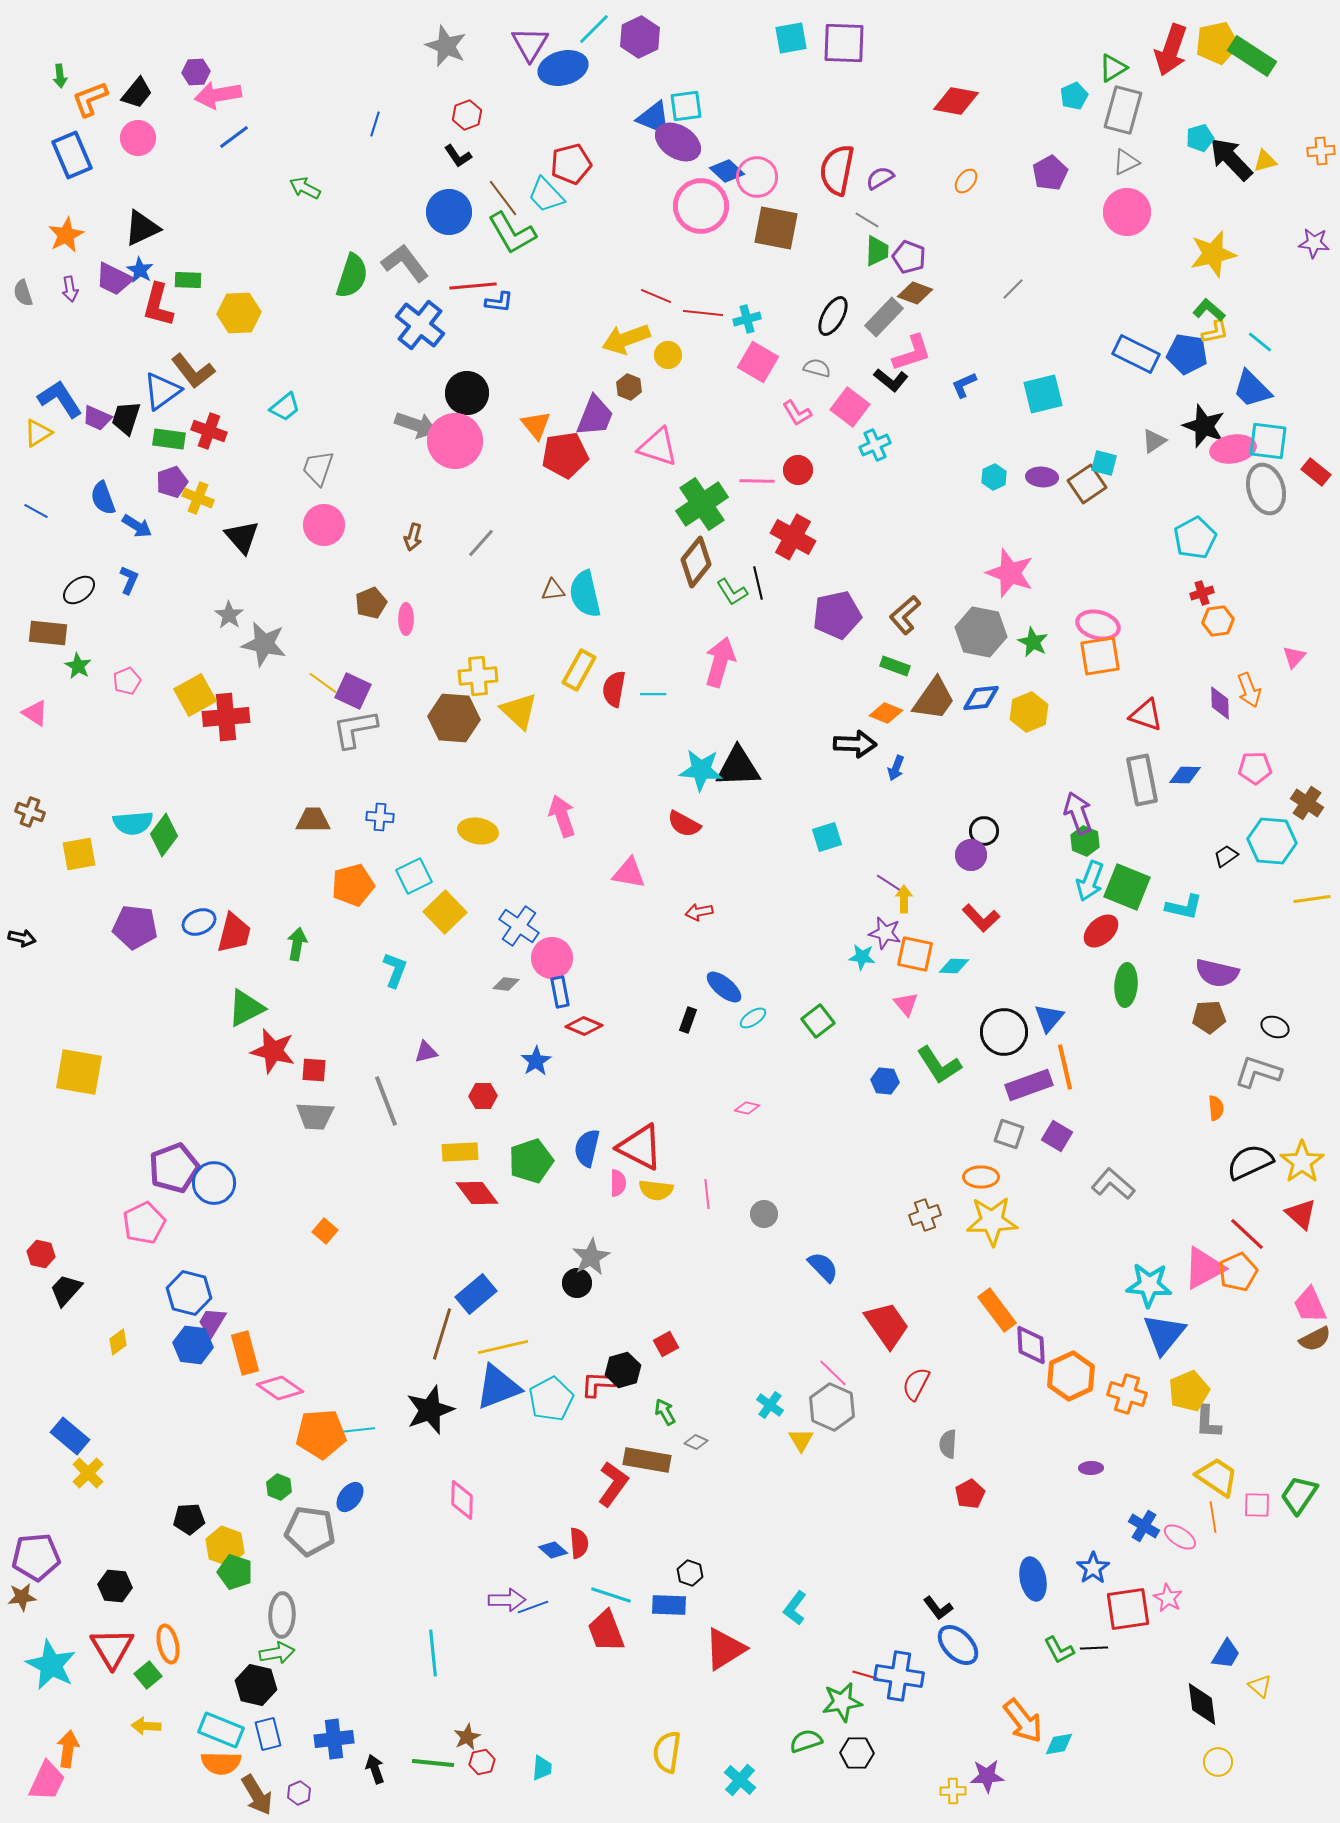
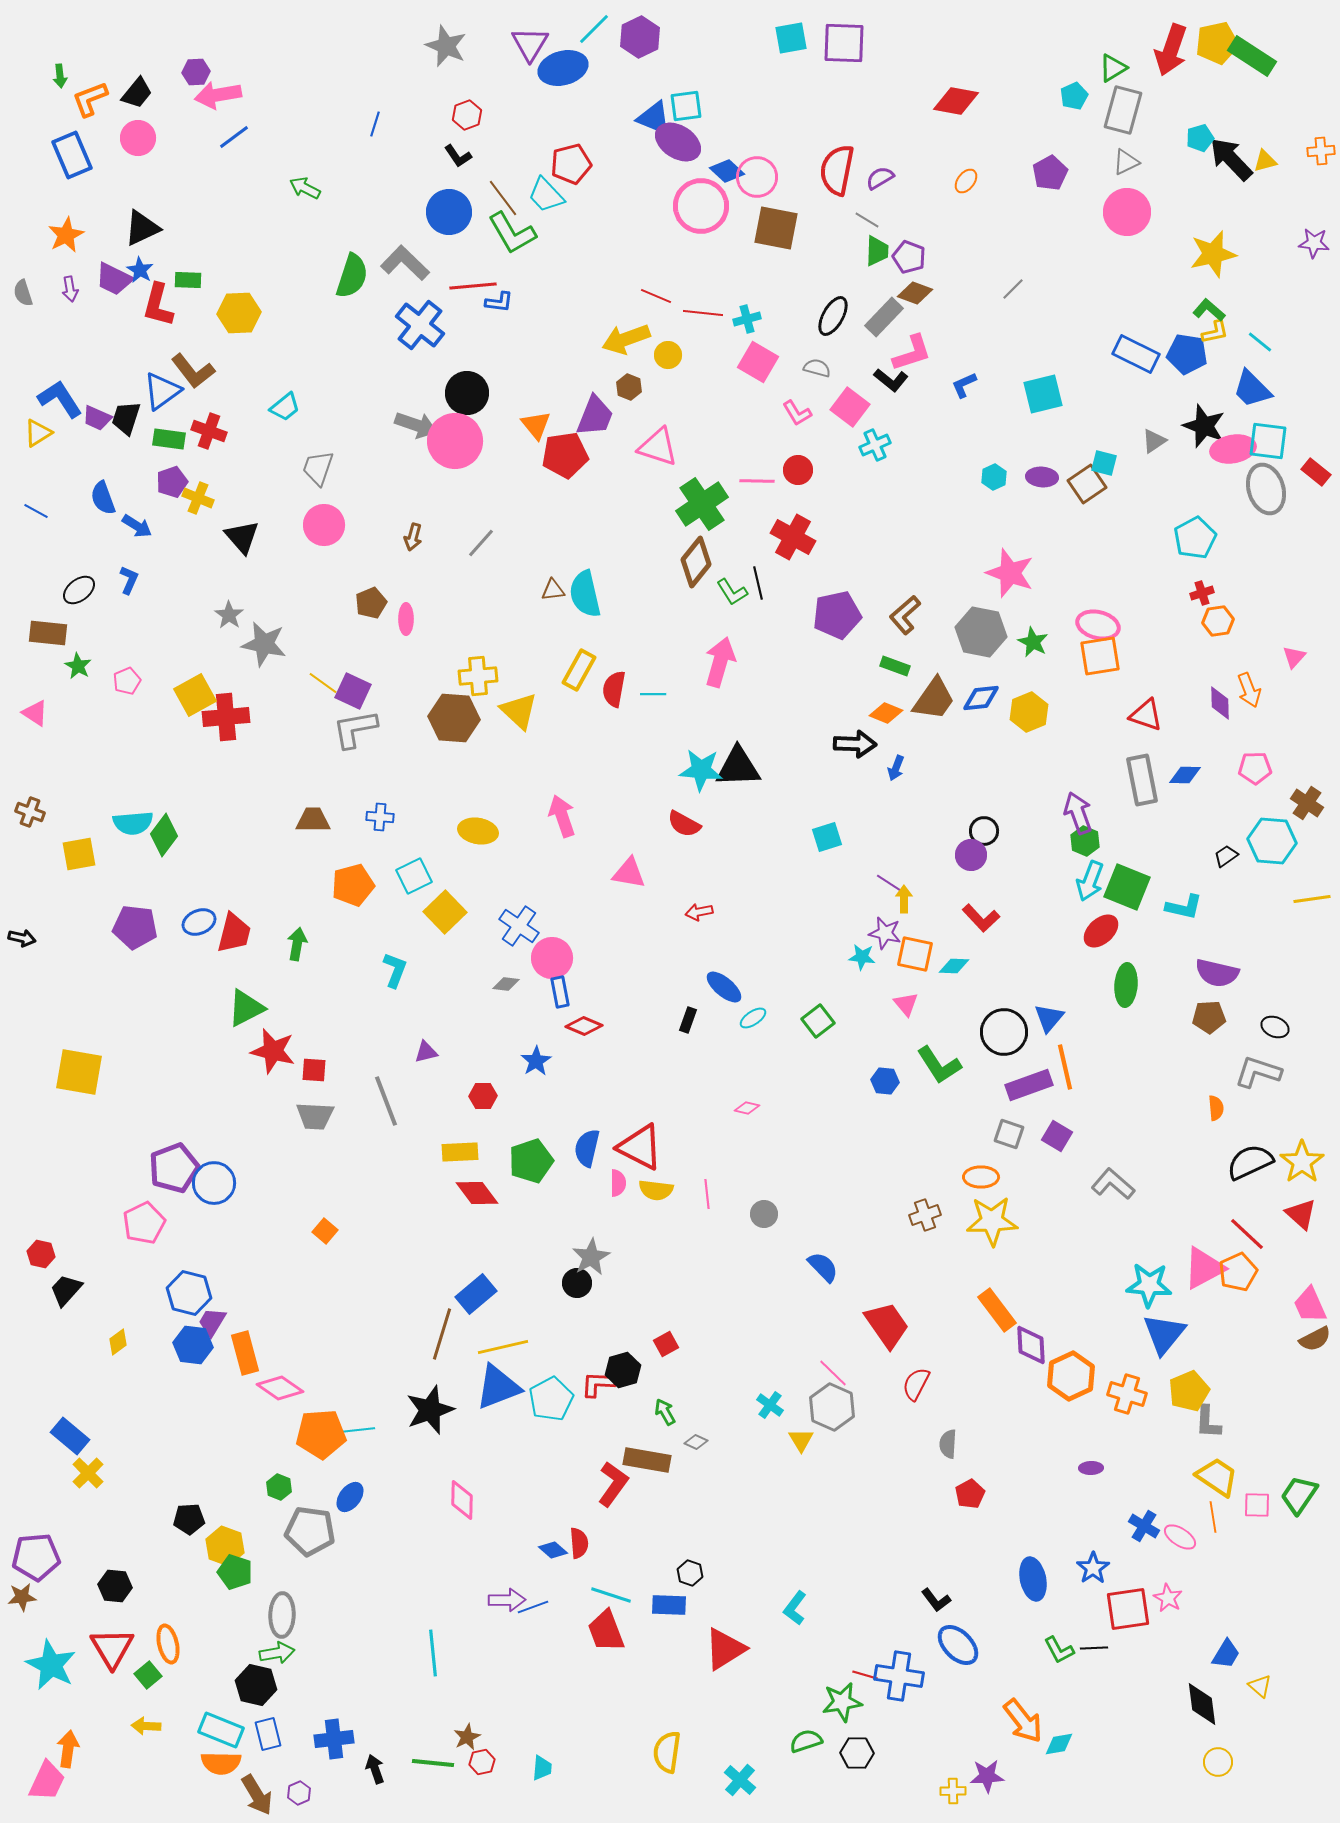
gray L-shape at (405, 263): rotated 9 degrees counterclockwise
black L-shape at (938, 1608): moved 2 px left, 8 px up
